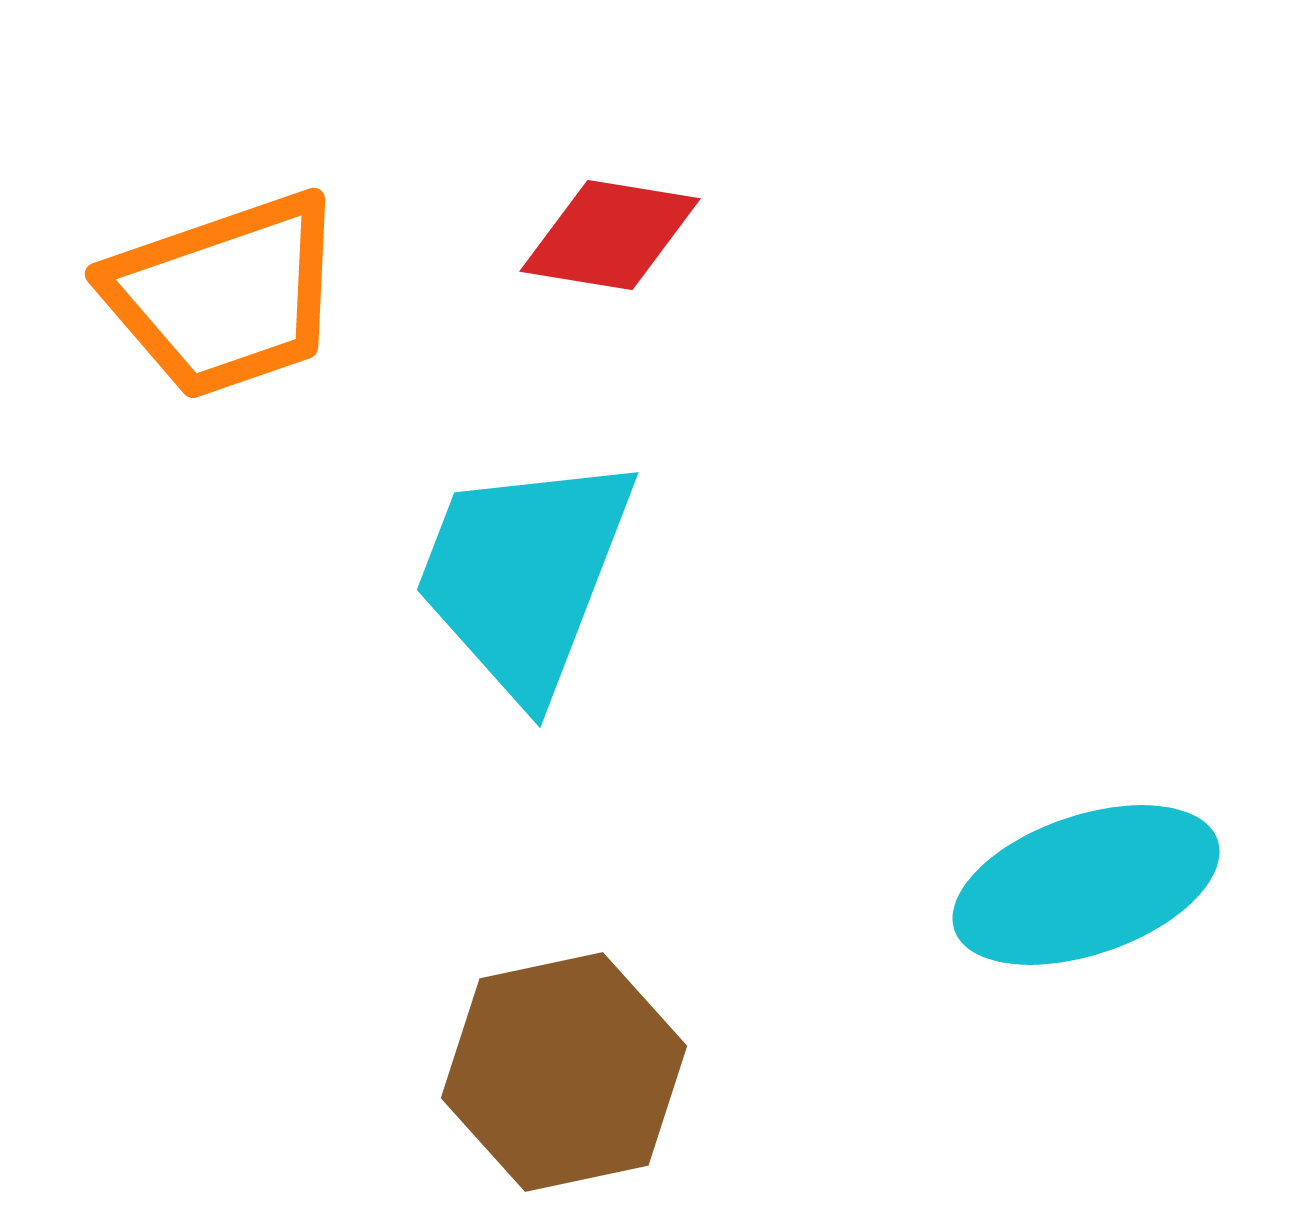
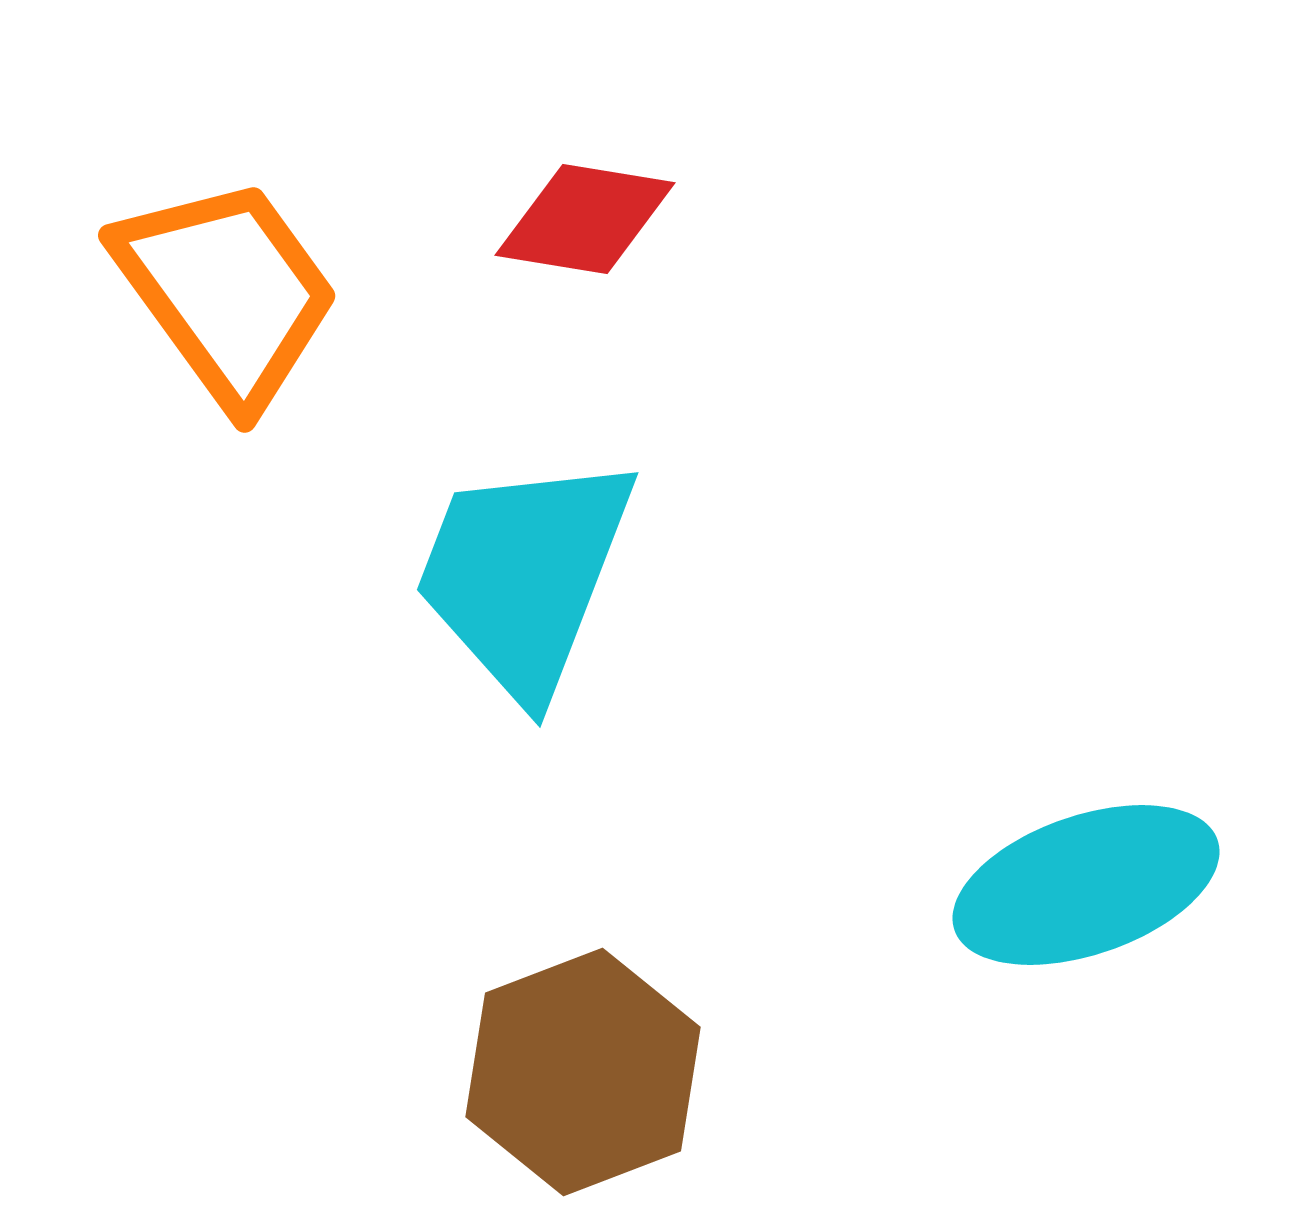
red diamond: moved 25 px left, 16 px up
orange trapezoid: moved 2 px right, 3 px up; rotated 107 degrees counterclockwise
brown hexagon: moved 19 px right; rotated 9 degrees counterclockwise
